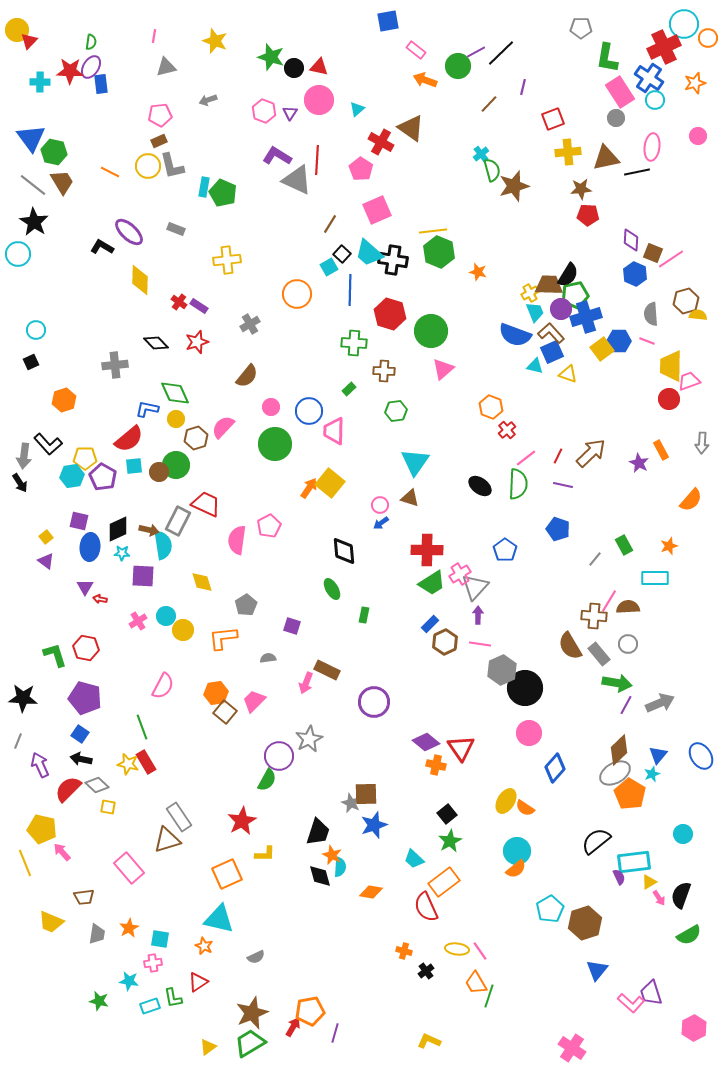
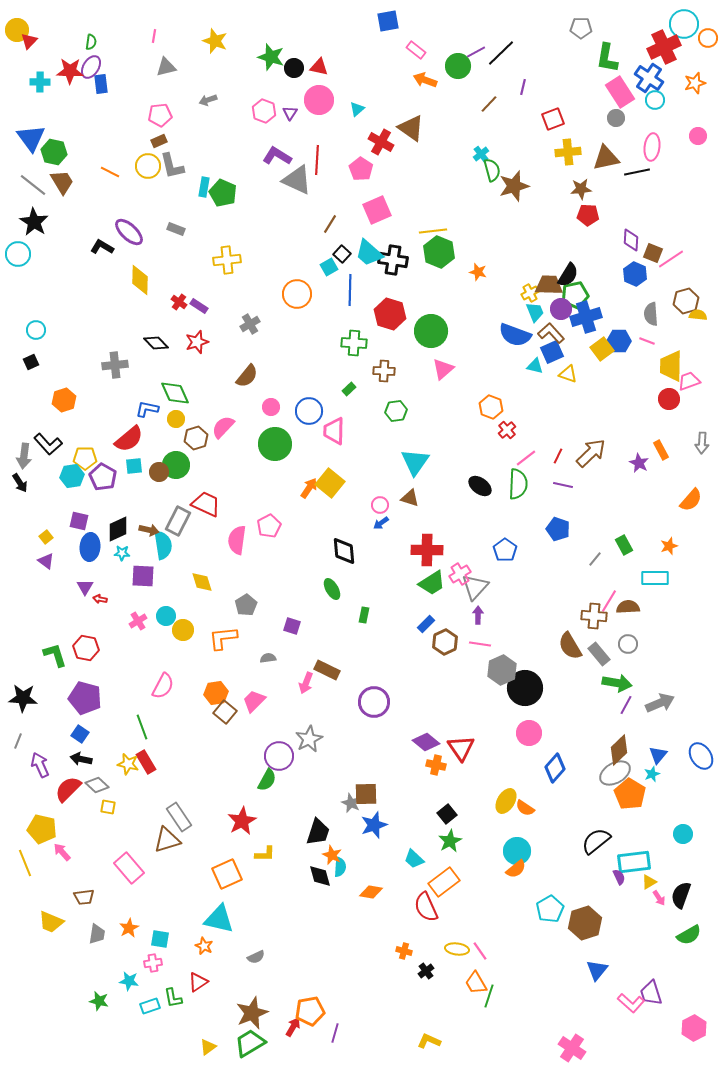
blue rectangle at (430, 624): moved 4 px left
